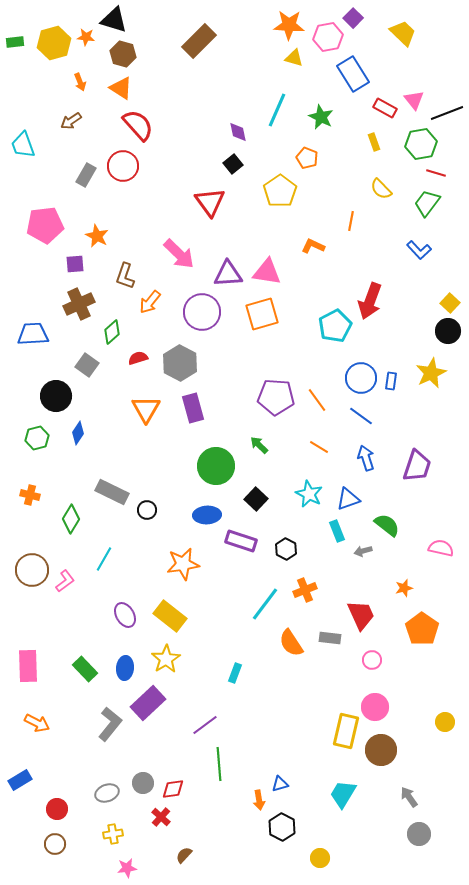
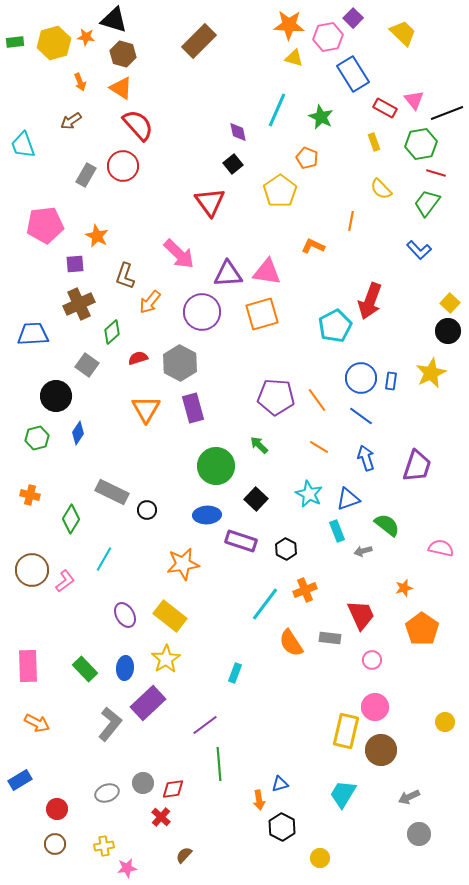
gray arrow at (409, 797): rotated 80 degrees counterclockwise
yellow cross at (113, 834): moved 9 px left, 12 px down
